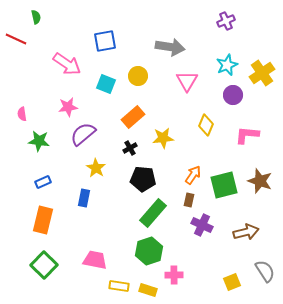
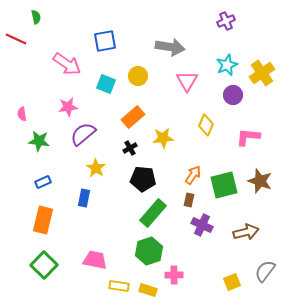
pink L-shape at (247, 135): moved 1 px right, 2 px down
gray semicircle at (265, 271): rotated 110 degrees counterclockwise
